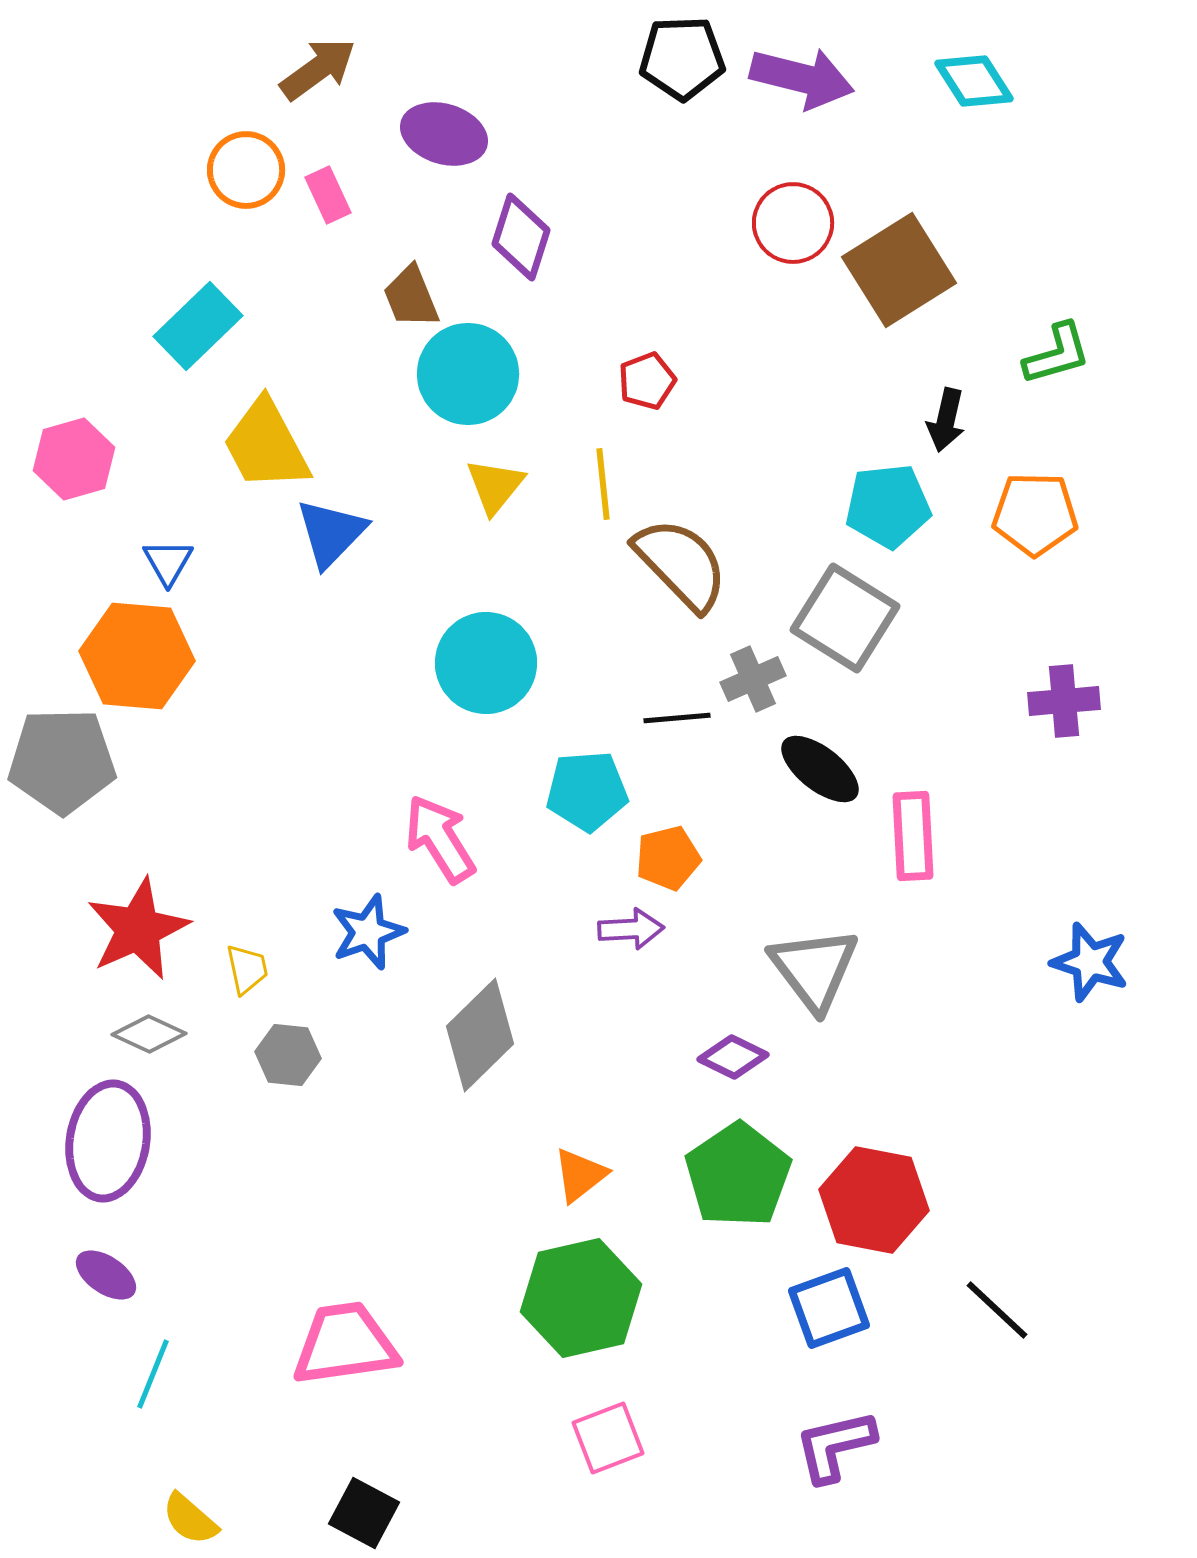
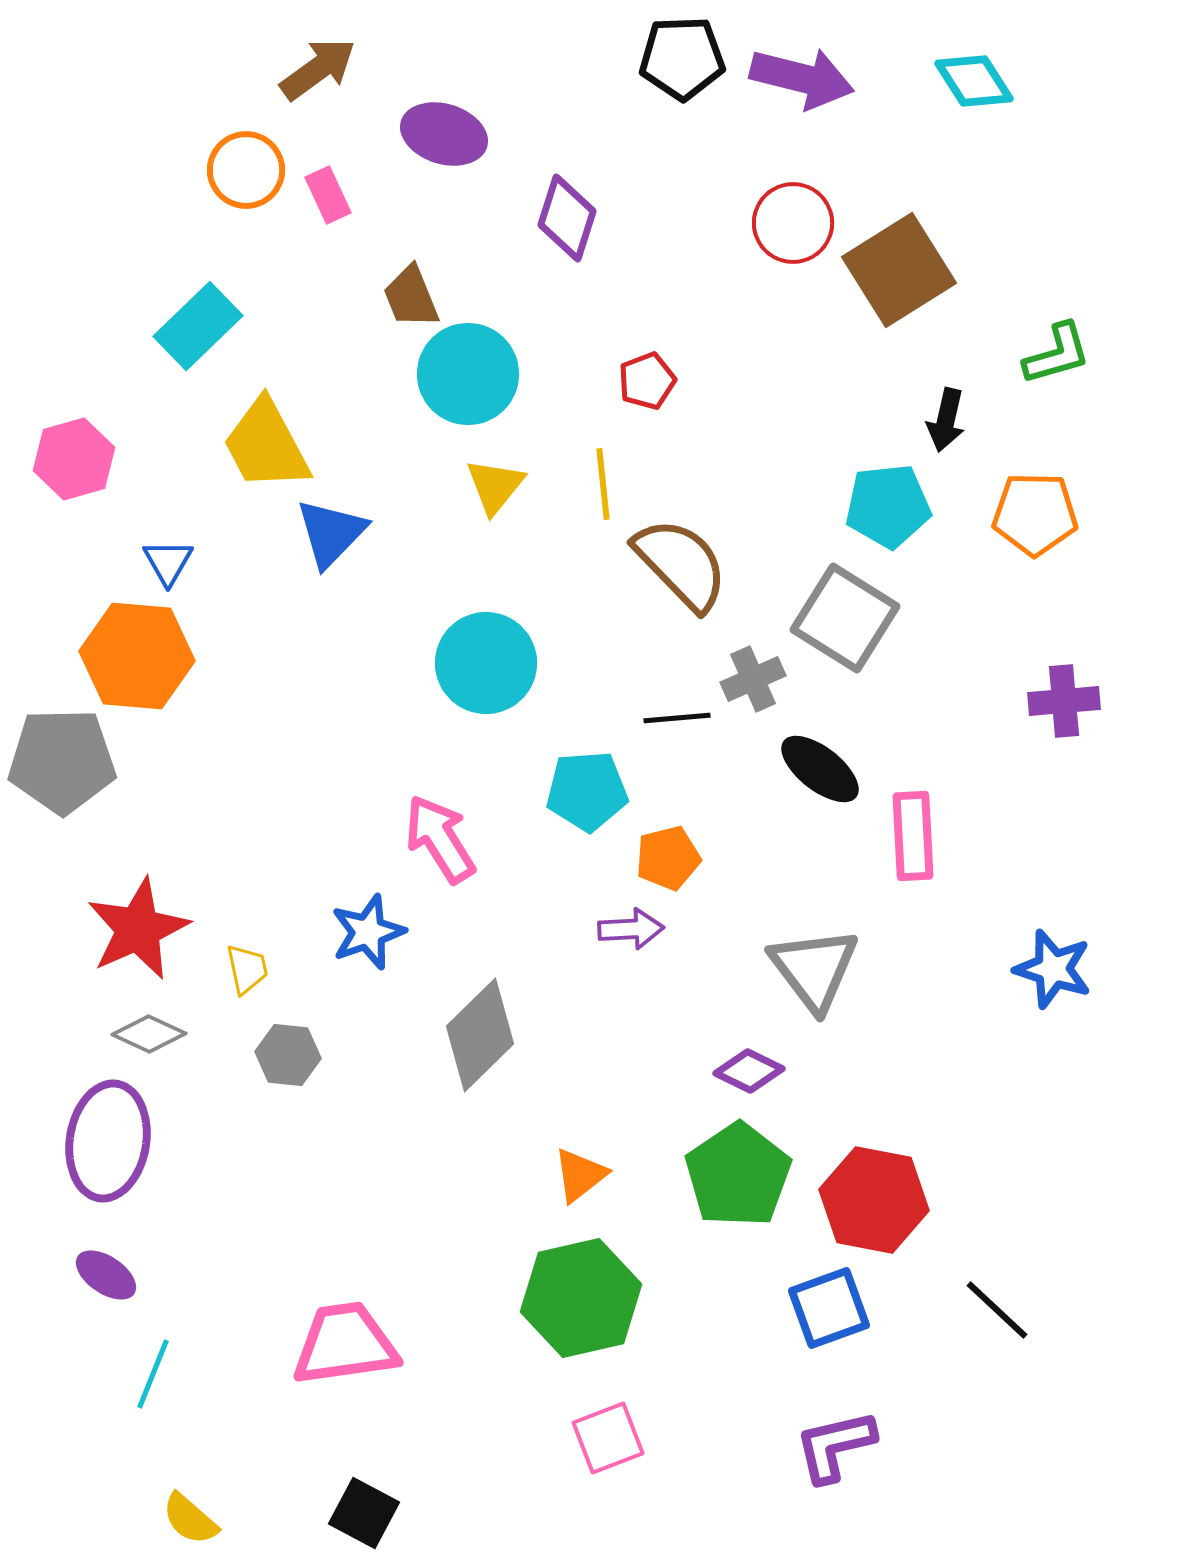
purple diamond at (521, 237): moved 46 px right, 19 px up
blue star at (1090, 962): moved 37 px left, 7 px down
purple diamond at (733, 1057): moved 16 px right, 14 px down
